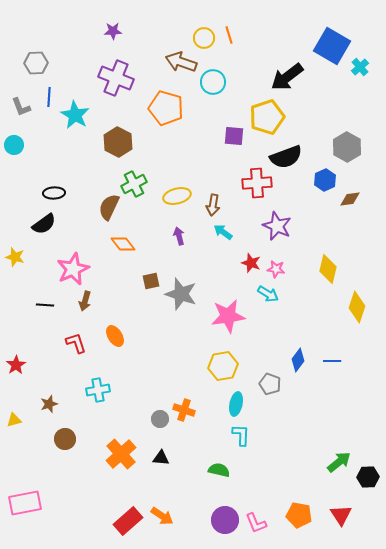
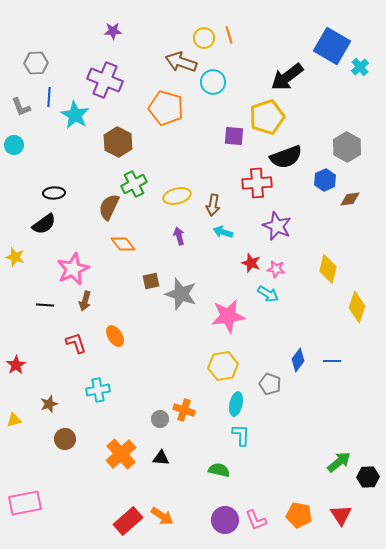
purple cross at (116, 78): moved 11 px left, 2 px down
cyan arrow at (223, 232): rotated 18 degrees counterclockwise
pink L-shape at (256, 523): moved 3 px up
